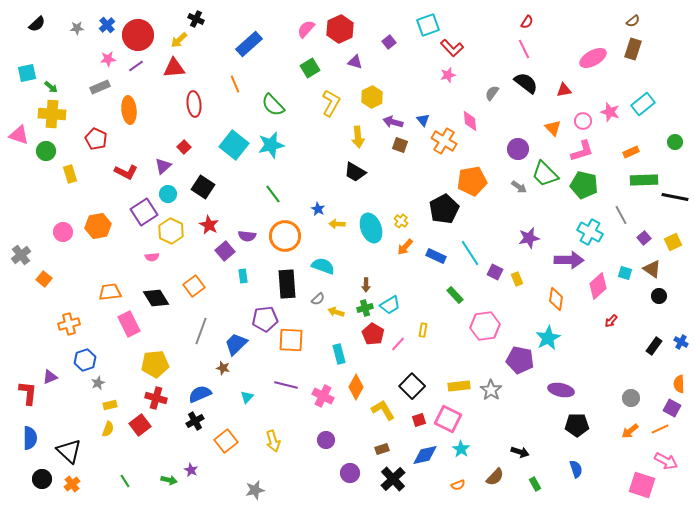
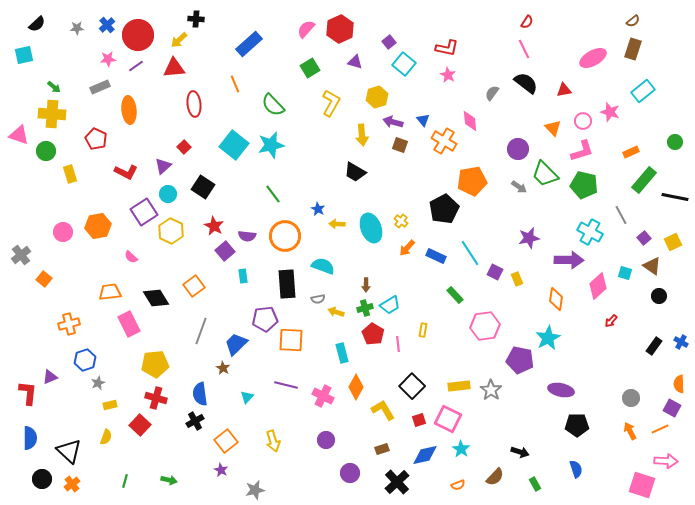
black cross at (196, 19): rotated 21 degrees counterclockwise
cyan square at (428, 25): moved 24 px left, 39 px down; rotated 30 degrees counterclockwise
red L-shape at (452, 48): moved 5 px left; rotated 35 degrees counterclockwise
cyan square at (27, 73): moved 3 px left, 18 px up
pink star at (448, 75): rotated 28 degrees counterclockwise
green arrow at (51, 87): moved 3 px right
yellow hexagon at (372, 97): moved 5 px right; rotated 10 degrees clockwise
cyan rectangle at (643, 104): moved 13 px up
yellow arrow at (358, 137): moved 4 px right, 2 px up
green rectangle at (644, 180): rotated 48 degrees counterclockwise
red star at (209, 225): moved 5 px right, 1 px down
orange arrow at (405, 247): moved 2 px right, 1 px down
pink semicircle at (152, 257): moved 21 px left; rotated 48 degrees clockwise
brown triangle at (652, 269): moved 3 px up
gray semicircle at (318, 299): rotated 32 degrees clockwise
pink line at (398, 344): rotated 49 degrees counterclockwise
cyan rectangle at (339, 354): moved 3 px right, 1 px up
brown star at (223, 368): rotated 16 degrees clockwise
blue semicircle at (200, 394): rotated 75 degrees counterclockwise
red square at (140, 425): rotated 10 degrees counterclockwise
yellow semicircle at (108, 429): moved 2 px left, 8 px down
orange arrow at (630, 431): rotated 102 degrees clockwise
pink arrow at (666, 461): rotated 25 degrees counterclockwise
purple star at (191, 470): moved 30 px right
black cross at (393, 479): moved 4 px right, 3 px down
green line at (125, 481): rotated 48 degrees clockwise
